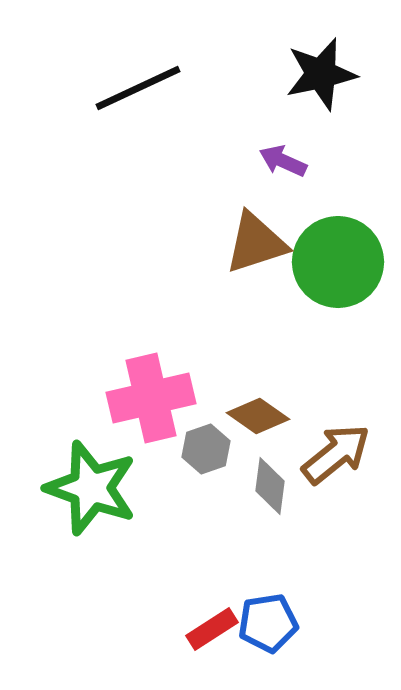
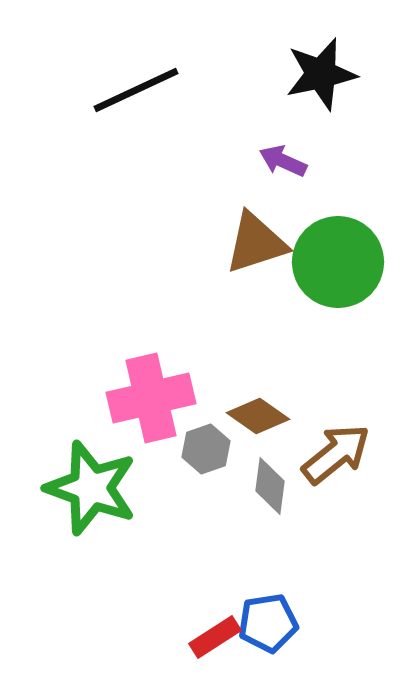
black line: moved 2 px left, 2 px down
red rectangle: moved 3 px right, 8 px down
